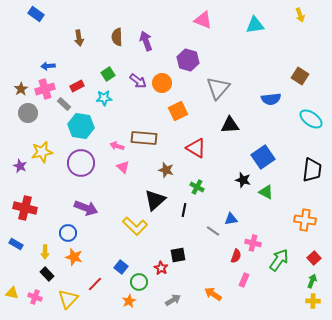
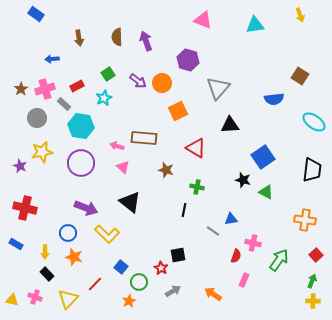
blue arrow at (48, 66): moved 4 px right, 7 px up
cyan star at (104, 98): rotated 21 degrees counterclockwise
blue semicircle at (271, 99): moved 3 px right
gray circle at (28, 113): moved 9 px right, 5 px down
cyan ellipse at (311, 119): moved 3 px right, 3 px down
green cross at (197, 187): rotated 16 degrees counterclockwise
black triangle at (155, 200): moved 25 px left, 2 px down; rotated 40 degrees counterclockwise
yellow L-shape at (135, 226): moved 28 px left, 8 px down
red square at (314, 258): moved 2 px right, 3 px up
yellow triangle at (12, 293): moved 7 px down
gray arrow at (173, 300): moved 9 px up
